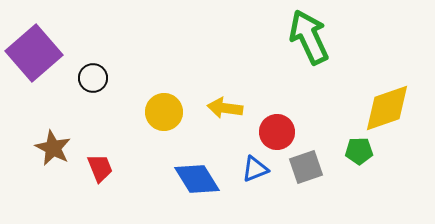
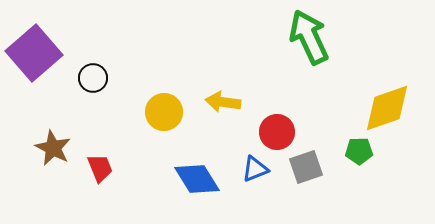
yellow arrow: moved 2 px left, 6 px up
